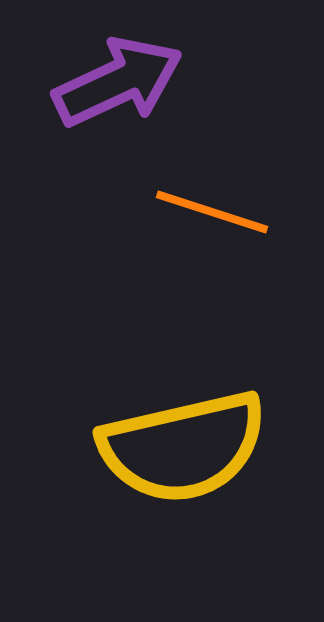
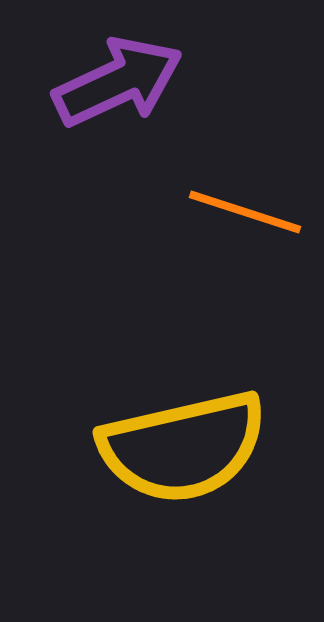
orange line: moved 33 px right
